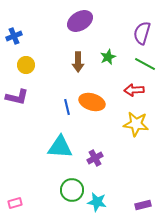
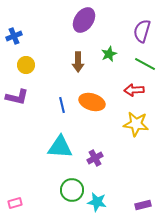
purple ellipse: moved 4 px right, 1 px up; rotated 25 degrees counterclockwise
purple semicircle: moved 2 px up
green star: moved 1 px right, 3 px up
blue line: moved 5 px left, 2 px up
